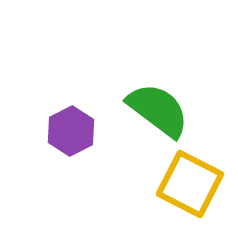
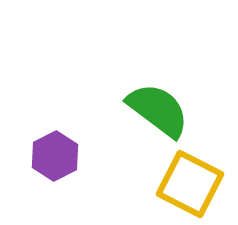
purple hexagon: moved 16 px left, 25 px down
